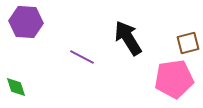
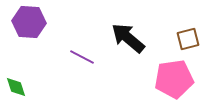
purple hexagon: moved 3 px right
black arrow: rotated 18 degrees counterclockwise
brown square: moved 4 px up
